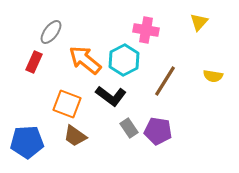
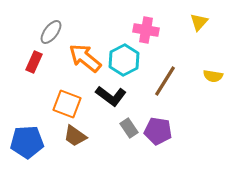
orange arrow: moved 2 px up
